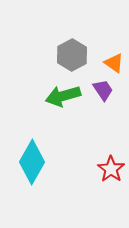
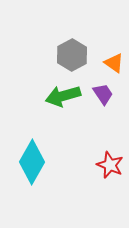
purple trapezoid: moved 4 px down
red star: moved 1 px left, 4 px up; rotated 12 degrees counterclockwise
